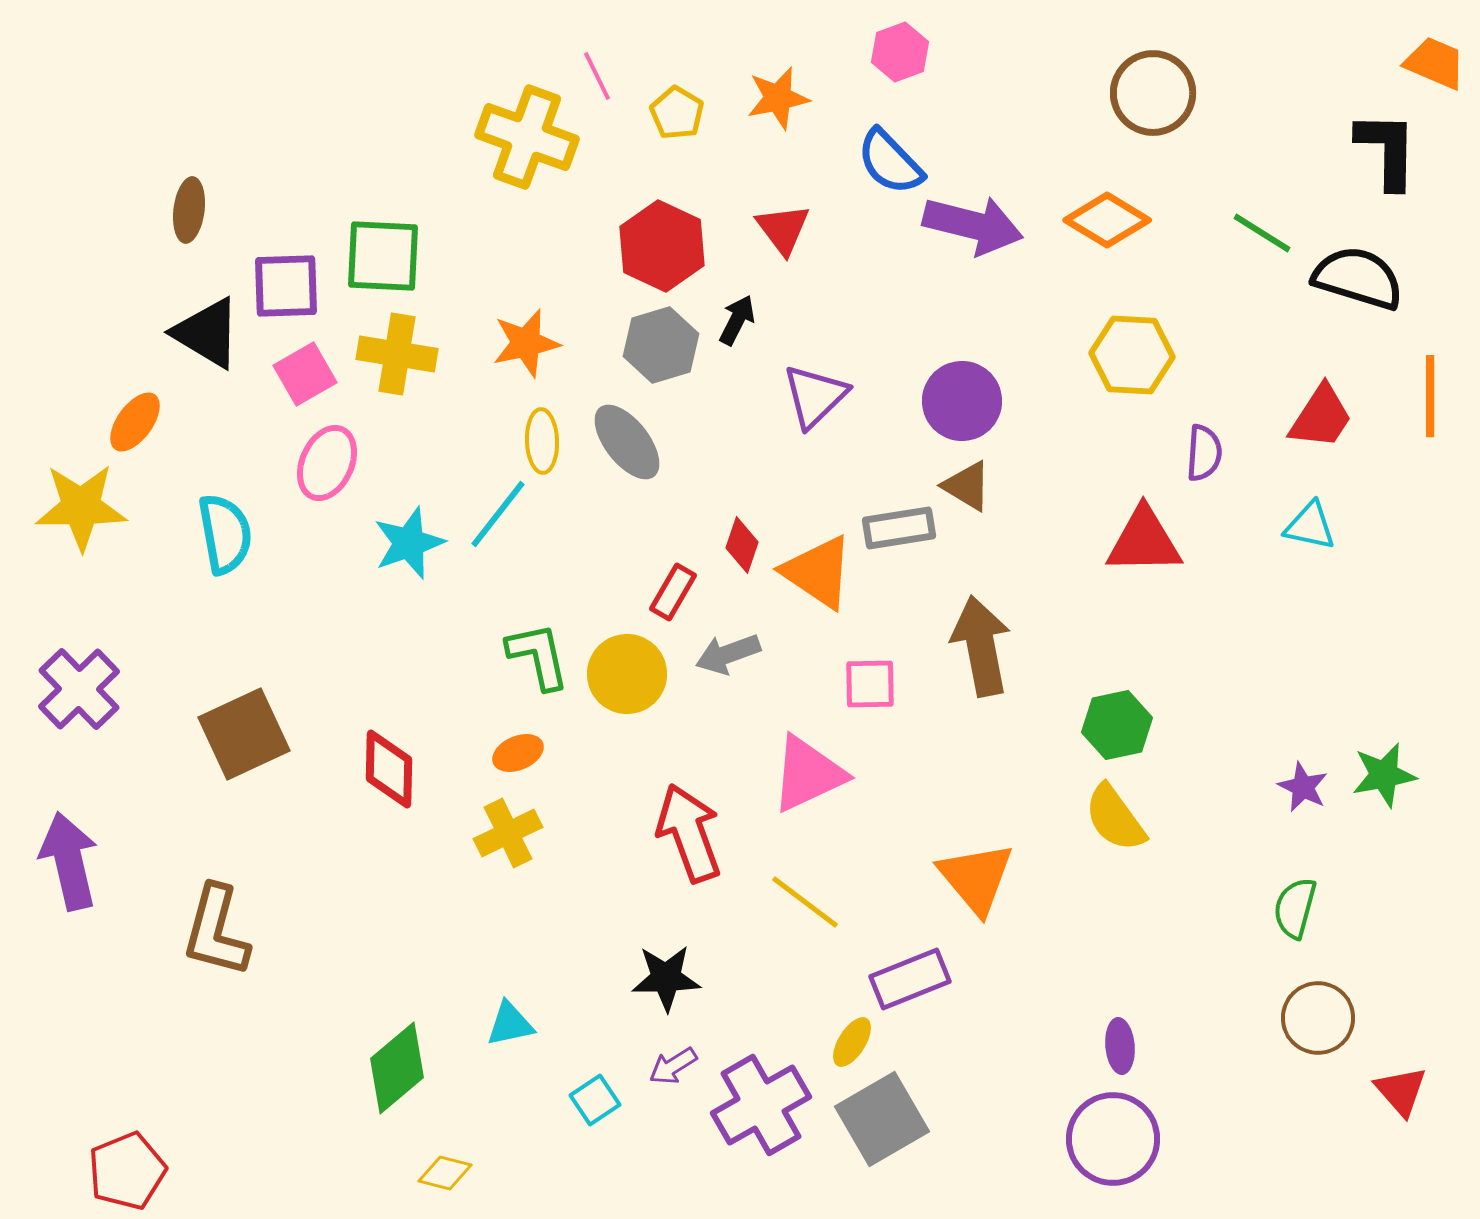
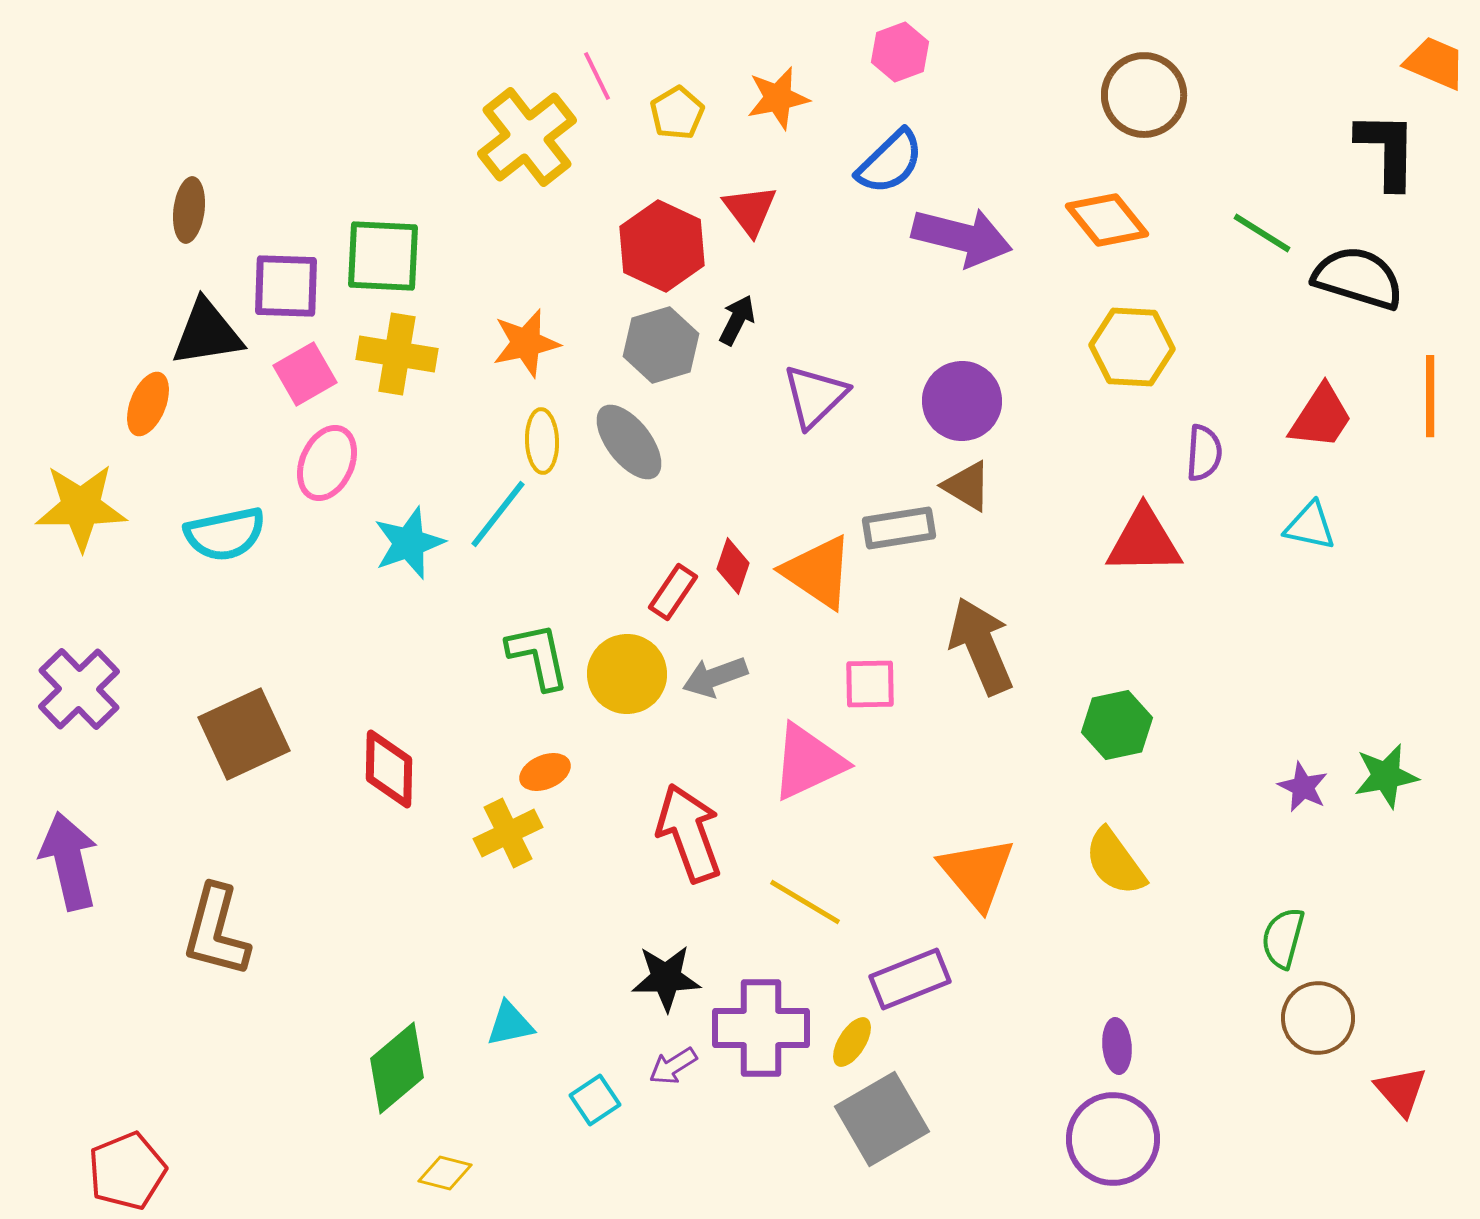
brown circle at (1153, 93): moved 9 px left, 2 px down
yellow pentagon at (677, 113): rotated 10 degrees clockwise
yellow cross at (527, 137): rotated 32 degrees clockwise
blue semicircle at (890, 162): rotated 90 degrees counterclockwise
orange diamond at (1107, 220): rotated 20 degrees clockwise
purple arrow at (973, 225): moved 11 px left, 12 px down
red triangle at (783, 229): moved 33 px left, 19 px up
purple square at (286, 286): rotated 4 degrees clockwise
black triangle at (207, 333): rotated 40 degrees counterclockwise
yellow hexagon at (1132, 355): moved 8 px up
orange ellipse at (135, 422): moved 13 px right, 18 px up; rotated 14 degrees counterclockwise
gray ellipse at (627, 442): moved 2 px right
cyan semicircle at (225, 534): rotated 88 degrees clockwise
red diamond at (742, 545): moved 9 px left, 21 px down
red rectangle at (673, 592): rotated 4 degrees clockwise
brown arrow at (981, 646): rotated 12 degrees counterclockwise
gray arrow at (728, 654): moved 13 px left, 23 px down
orange ellipse at (518, 753): moved 27 px right, 19 px down
pink triangle at (808, 774): moved 12 px up
green star at (1384, 775): moved 2 px right, 1 px down
yellow semicircle at (1115, 818): moved 44 px down
orange triangle at (976, 878): moved 1 px right, 5 px up
yellow line at (805, 902): rotated 6 degrees counterclockwise
green semicircle at (1295, 908): moved 12 px left, 30 px down
purple ellipse at (1120, 1046): moved 3 px left
purple cross at (761, 1105): moved 77 px up; rotated 30 degrees clockwise
